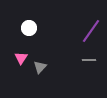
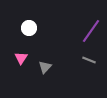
gray line: rotated 24 degrees clockwise
gray triangle: moved 5 px right
